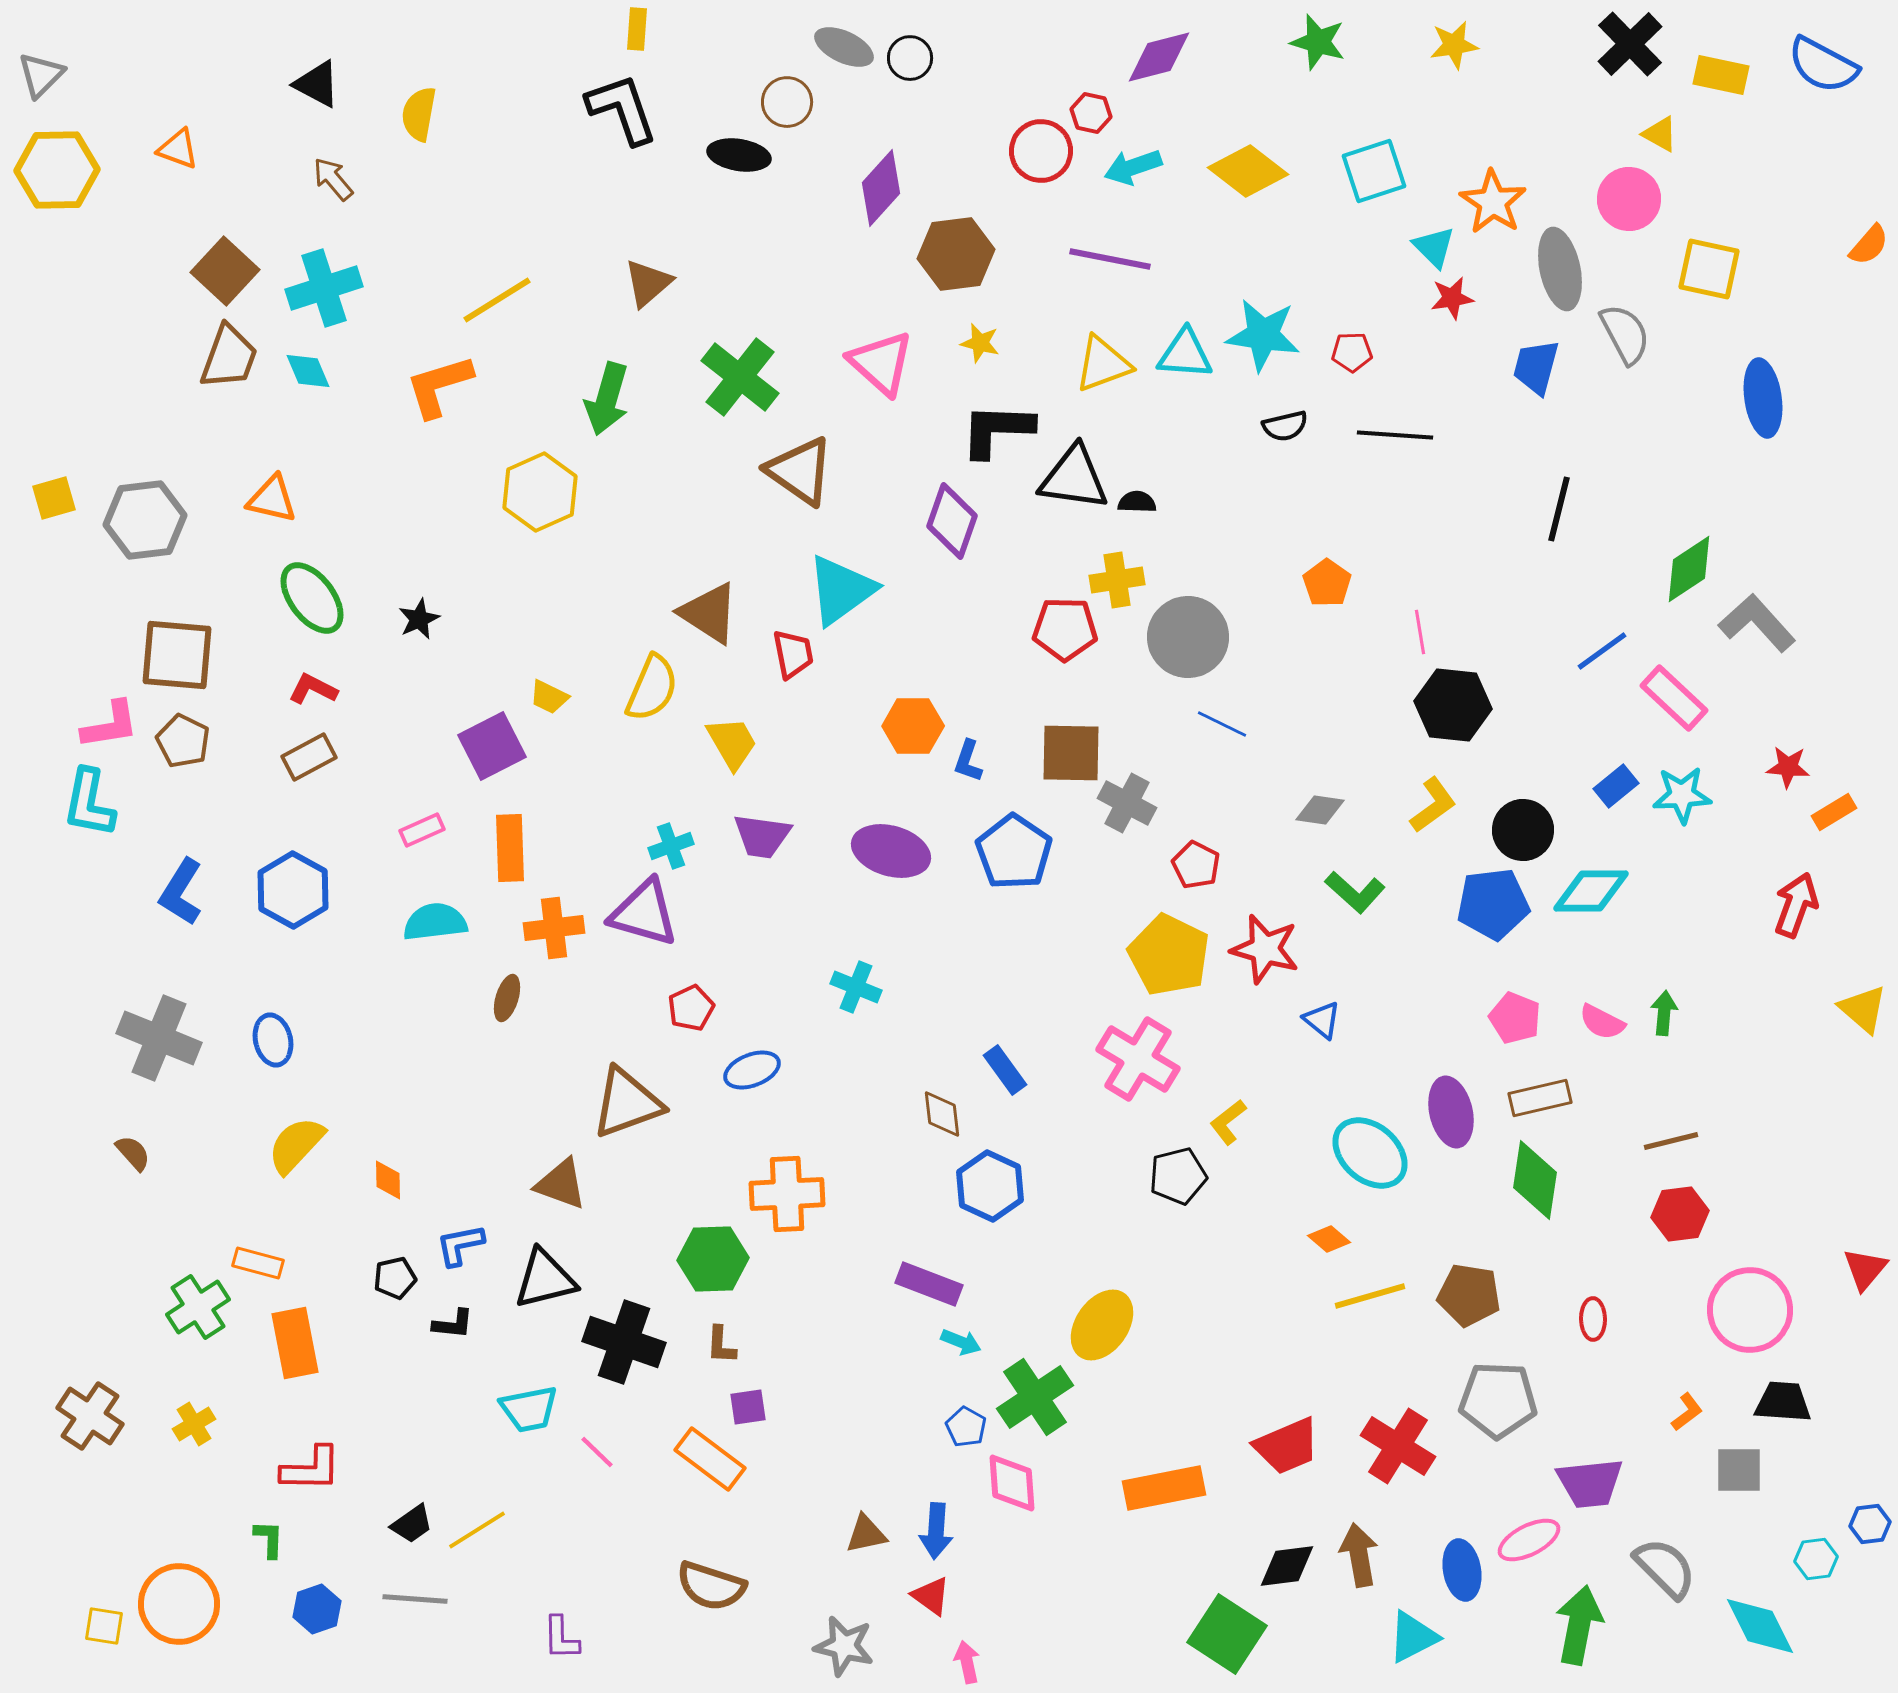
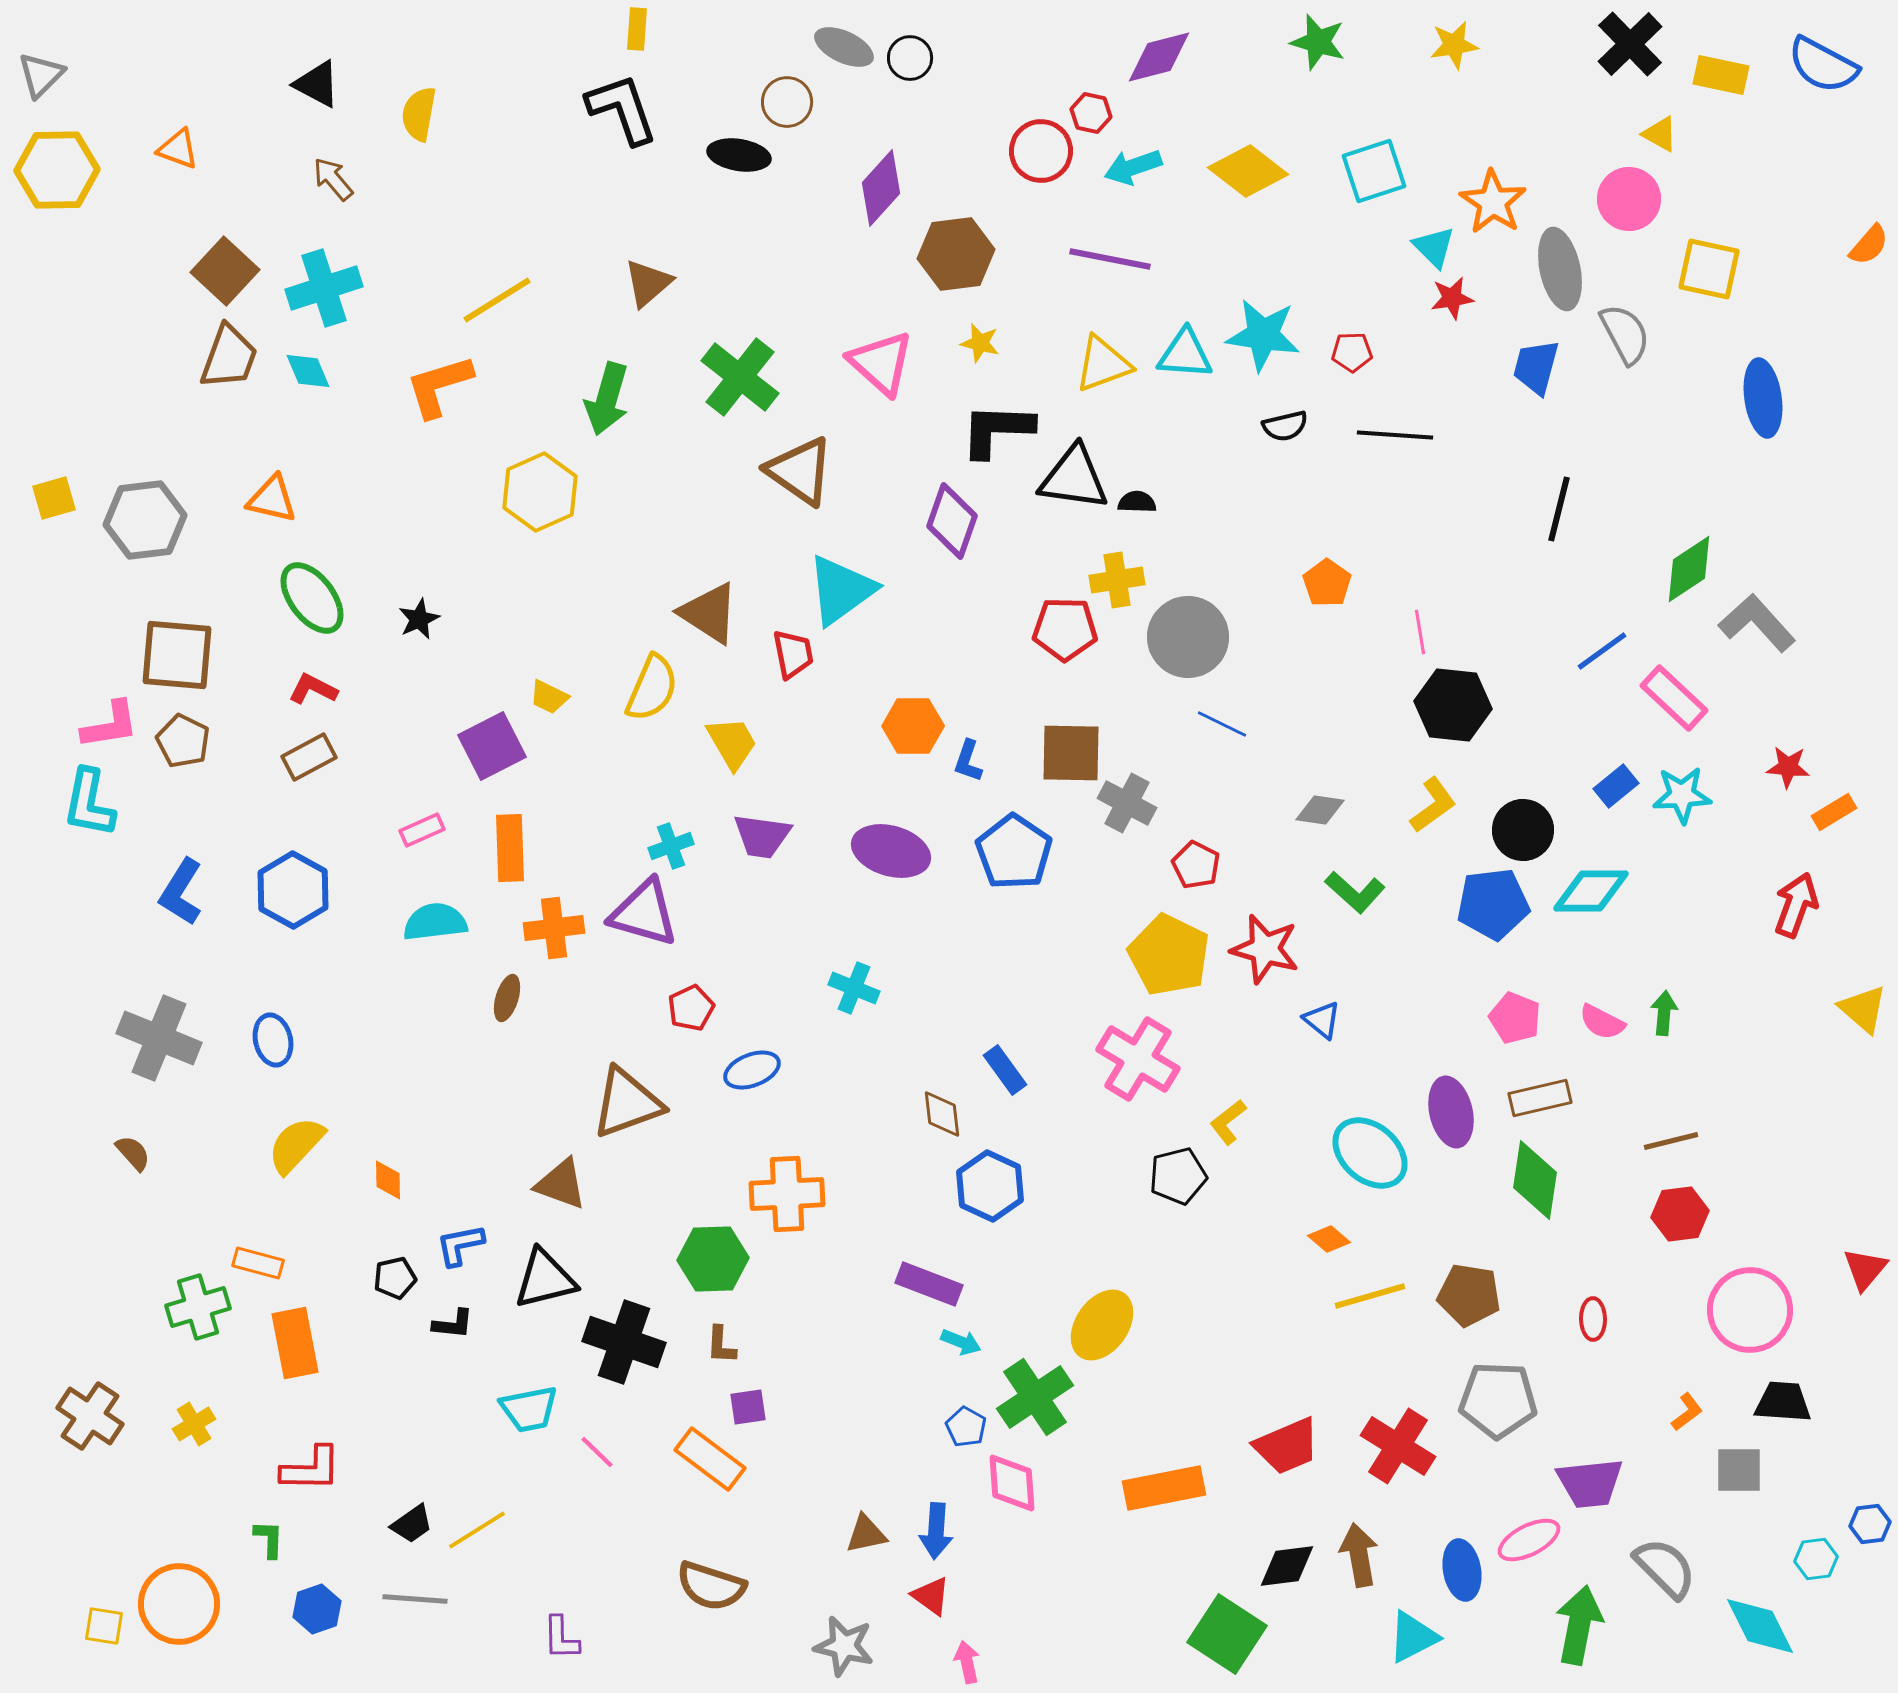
cyan cross at (856, 987): moved 2 px left, 1 px down
green cross at (198, 1307): rotated 16 degrees clockwise
